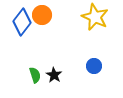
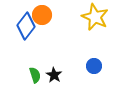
blue diamond: moved 4 px right, 4 px down
